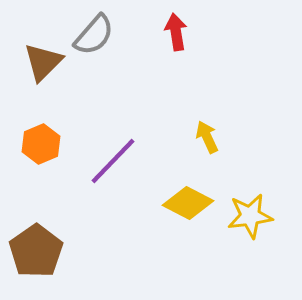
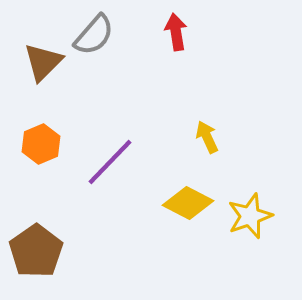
purple line: moved 3 px left, 1 px down
yellow star: rotated 12 degrees counterclockwise
